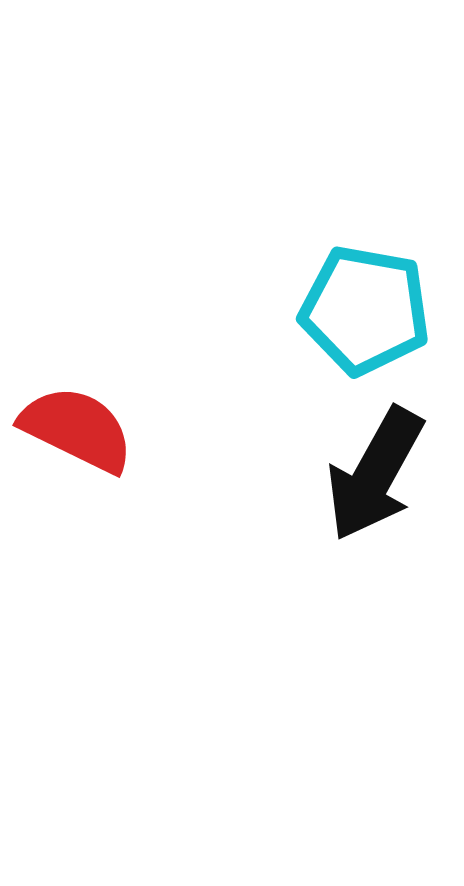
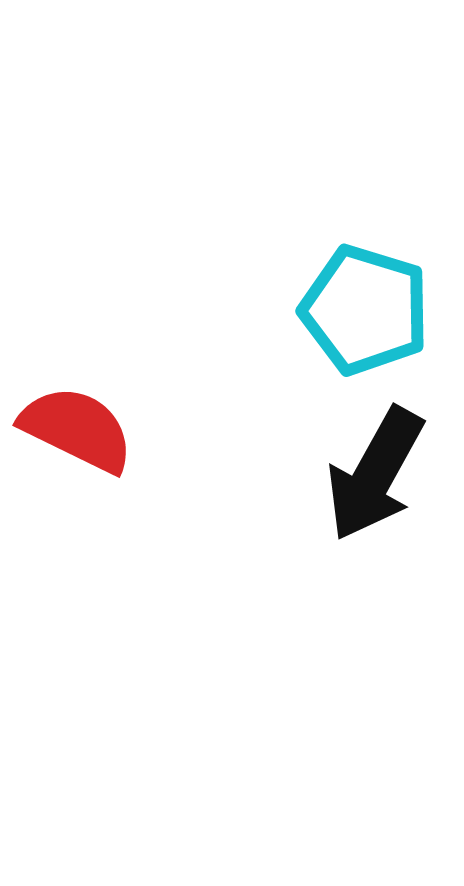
cyan pentagon: rotated 7 degrees clockwise
